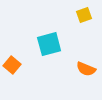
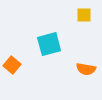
yellow square: rotated 21 degrees clockwise
orange semicircle: rotated 12 degrees counterclockwise
